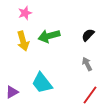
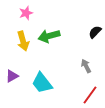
pink star: moved 1 px right
black semicircle: moved 7 px right, 3 px up
gray arrow: moved 1 px left, 2 px down
purple triangle: moved 16 px up
